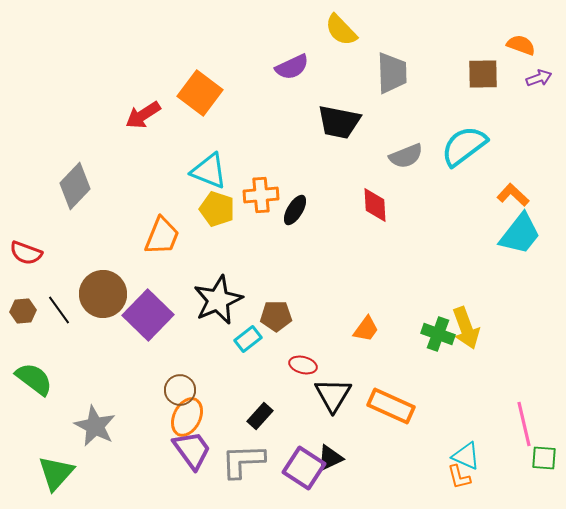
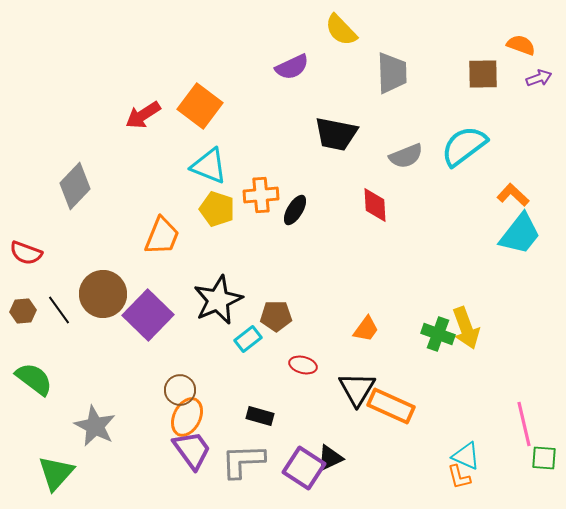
orange square at (200, 93): moved 13 px down
black trapezoid at (339, 122): moved 3 px left, 12 px down
cyan triangle at (209, 171): moved 5 px up
black triangle at (333, 395): moved 24 px right, 6 px up
black rectangle at (260, 416): rotated 64 degrees clockwise
